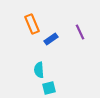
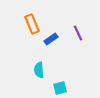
purple line: moved 2 px left, 1 px down
cyan square: moved 11 px right
